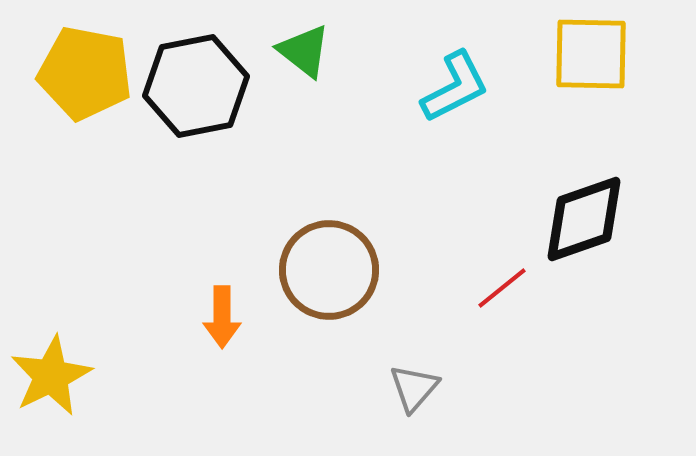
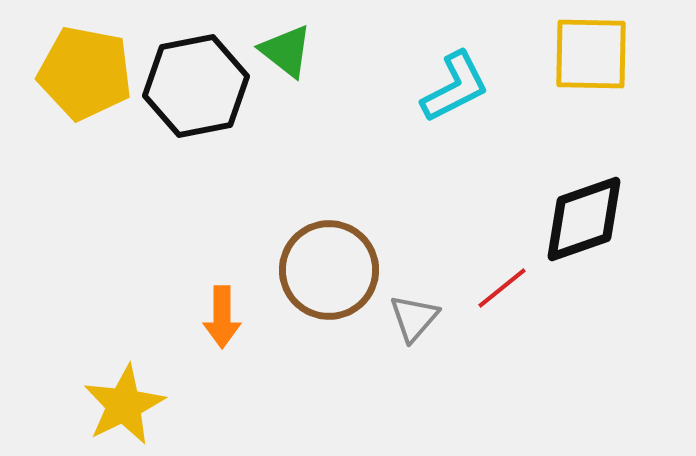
green triangle: moved 18 px left
yellow star: moved 73 px right, 29 px down
gray triangle: moved 70 px up
